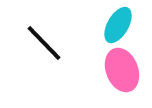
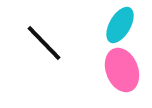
cyan ellipse: moved 2 px right
